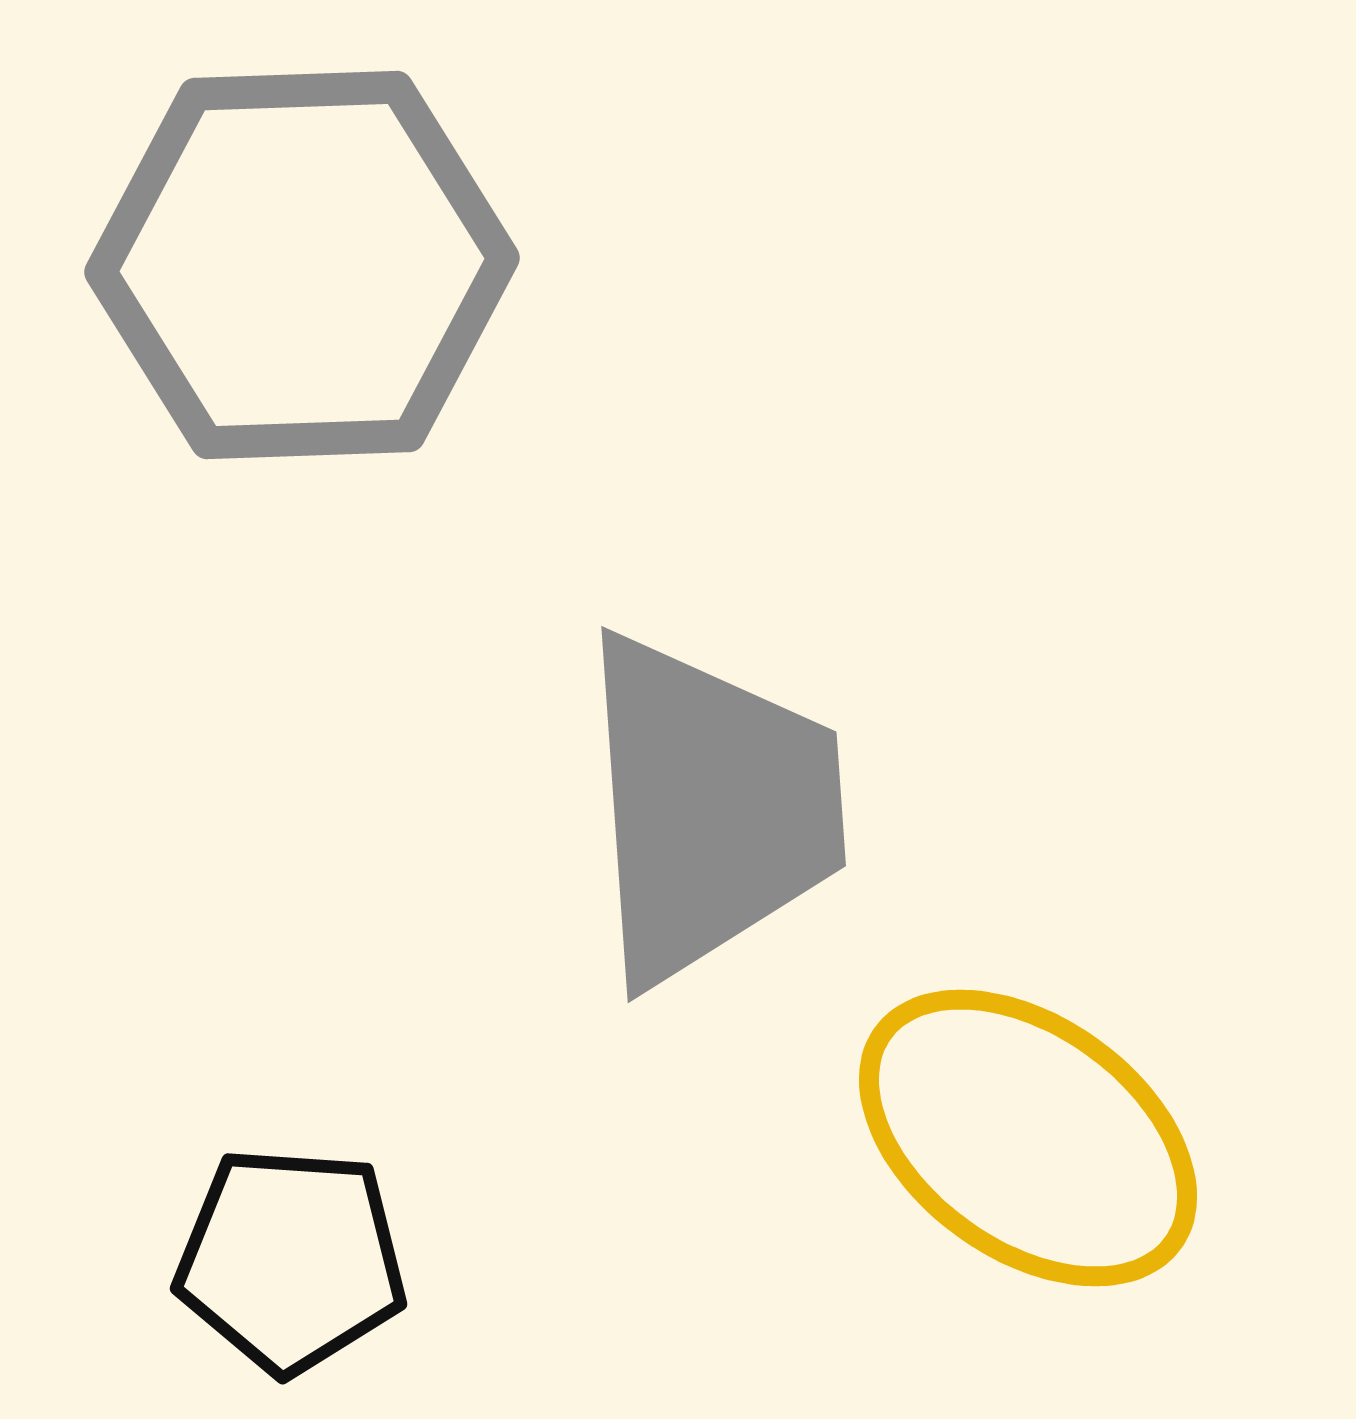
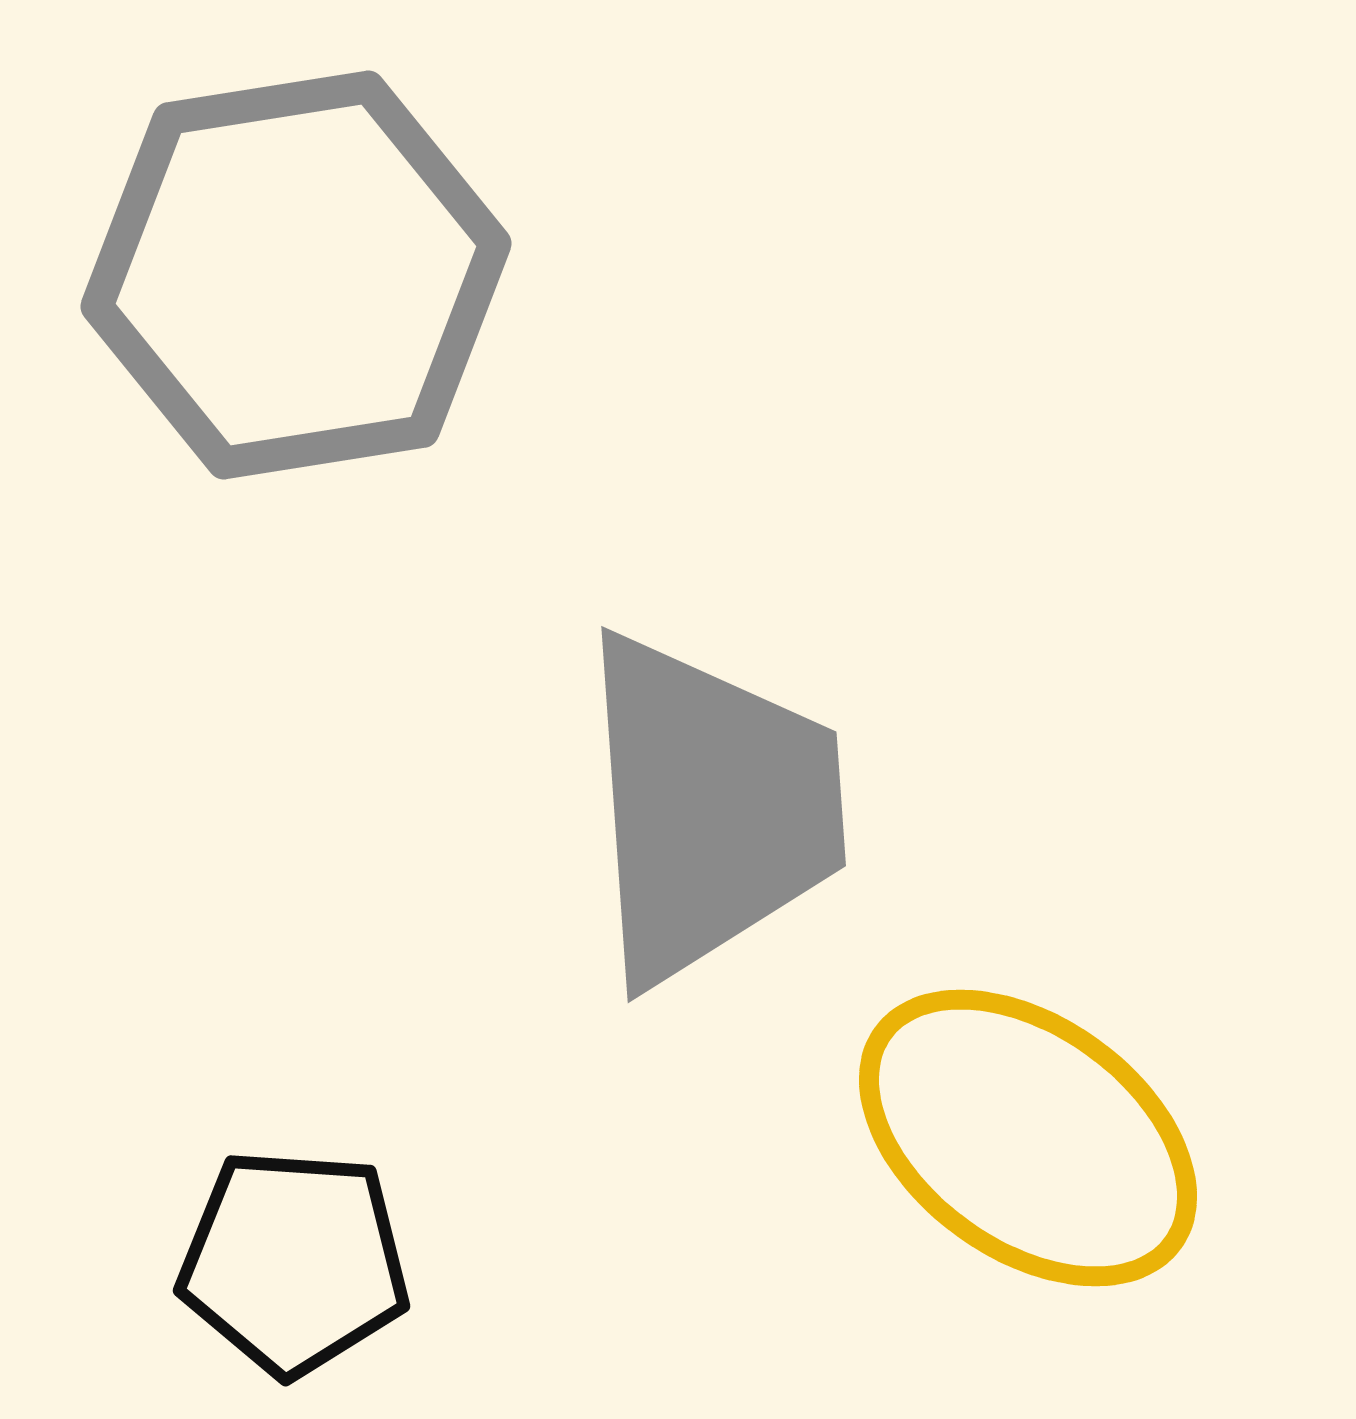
gray hexagon: moved 6 px left, 10 px down; rotated 7 degrees counterclockwise
black pentagon: moved 3 px right, 2 px down
